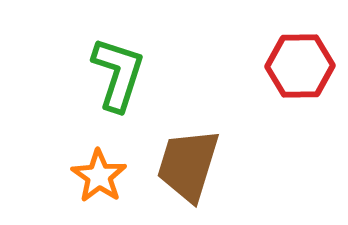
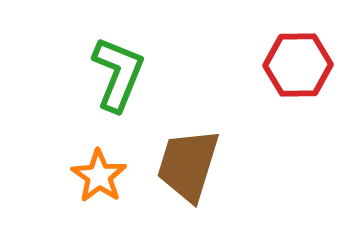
red hexagon: moved 2 px left, 1 px up
green L-shape: rotated 4 degrees clockwise
